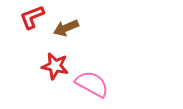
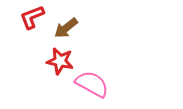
brown arrow: rotated 15 degrees counterclockwise
red star: moved 5 px right, 5 px up
